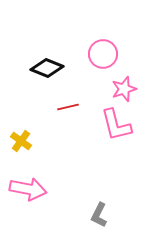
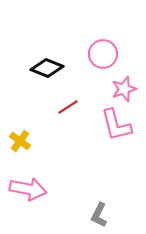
red line: rotated 20 degrees counterclockwise
yellow cross: moved 1 px left
